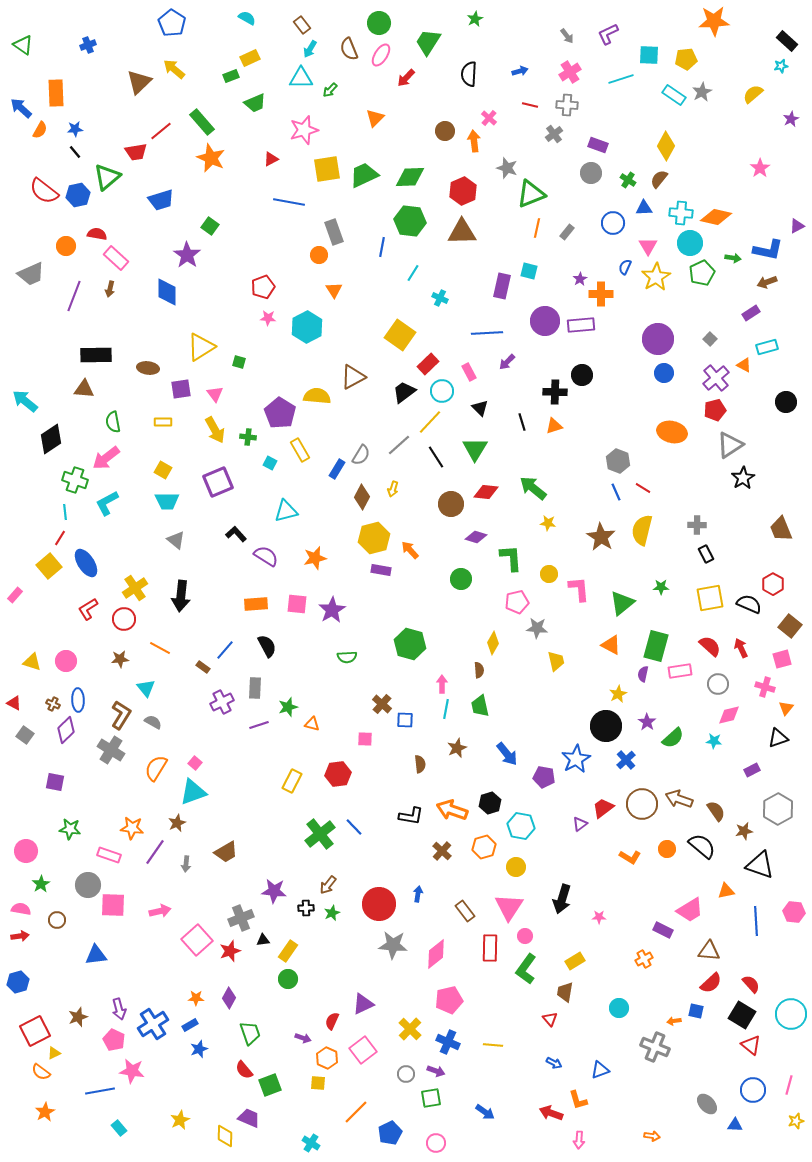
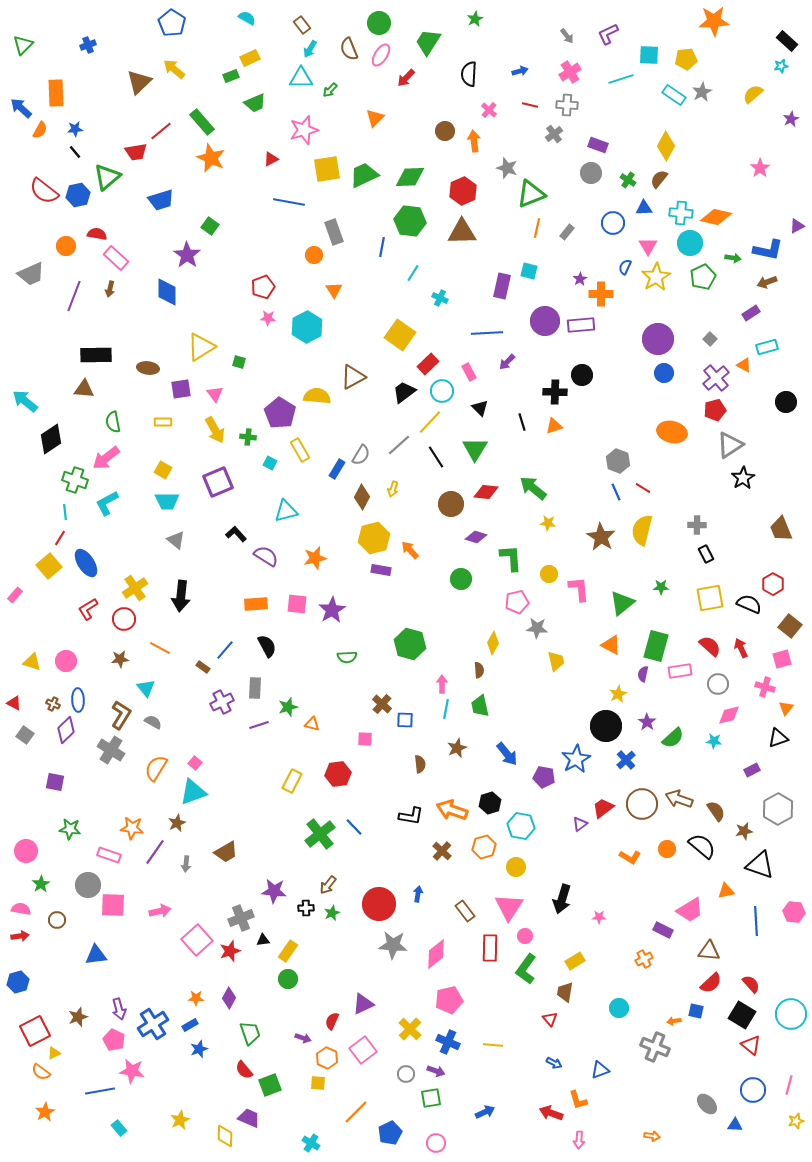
green triangle at (23, 45): rotated 40 degrees clockwise
pink cross at (489, 118): moved 8 px up
orange circle at (319, 255): moved 5 px left
green pentagon at (702, 273): moved 1 px right, 4 px down
blue arrow at (485, 1112): rotated 60 degrees counterclockwise
